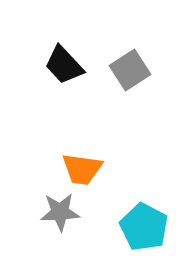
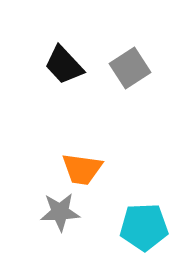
gray square: moved 2 px up
cyan pentagon: rotated 30 degrees counterclockwise
